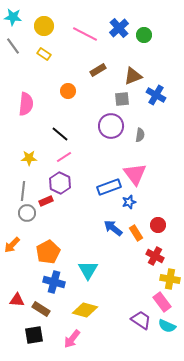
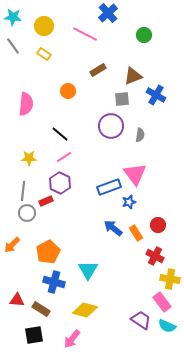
blue cross at (119, 28): moved 11 px left, 15 px up
